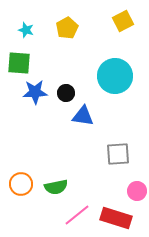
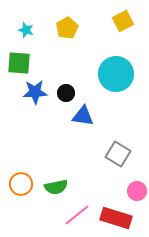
cyan circle: moved 1 px right, 2 px up
gray square: rotated 35 degrees clockwise
